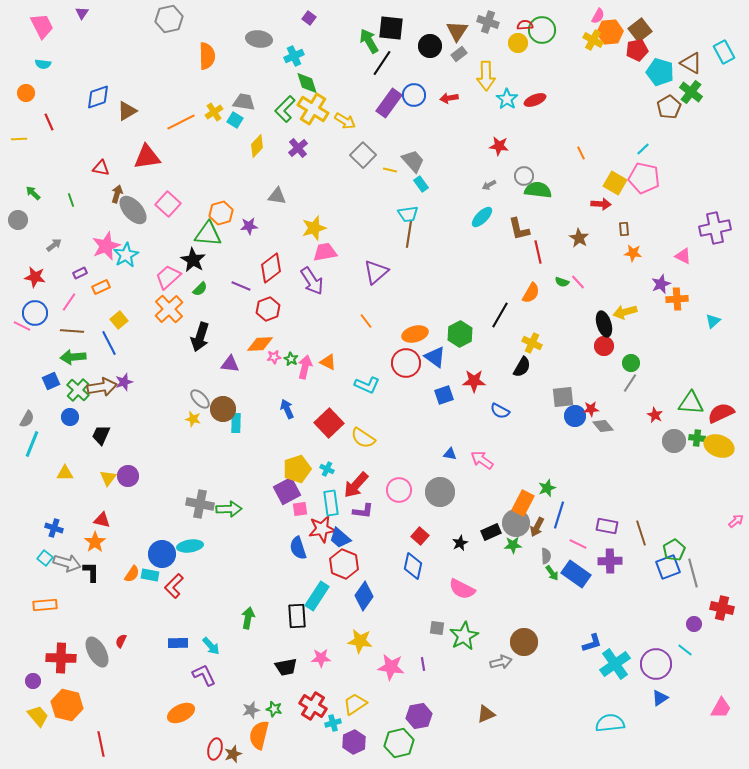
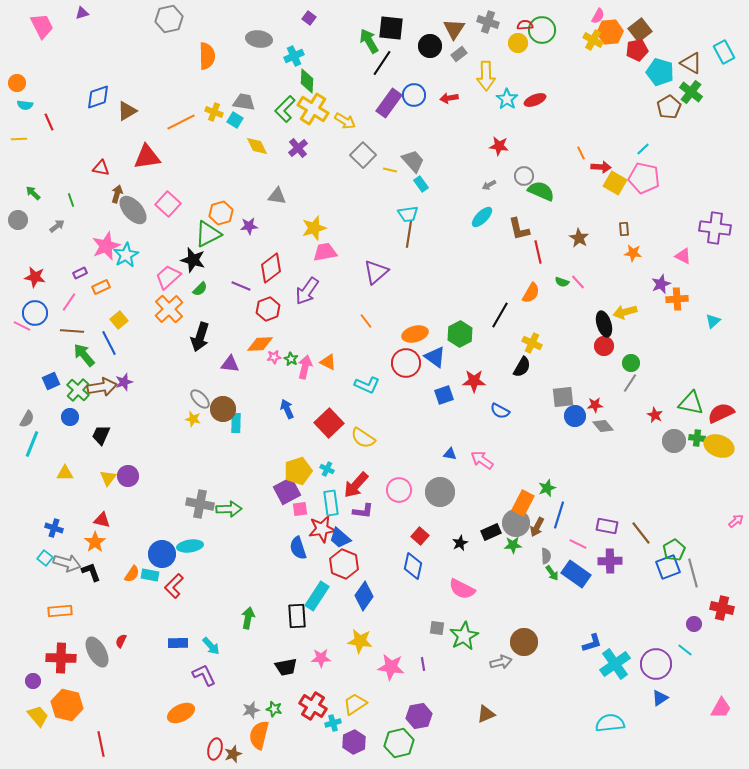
purple triangle at (82, 13): rotated 40 degrees clockwise
brown triangle at (457, 31): moved 3 px left, 2 px up
cyan semicircle at (43, 64): moved 18 px left, 41 px down
green diamond at (307, 83): moved 2 px up; rotated 20 degrees clockwise
orange circle at (26, 93): moved 9 px left, 10 px up
yellow cross at (214, 112): rotated 36 degrees counterclockwise
yellow diamond at (257, 146): rotated 70 degrees counterclockwise
green semicircle at (538, 190): moved 3 px right, 1 px down; rotated 16 degrees clockwise
red arrow at (601, 204): moved 37 px up
purple cross at (715, 228): rotated 20 degrees clockwise
green triangle at (208, 234): rotated 32 degrees counterclockwise
gray arrow at (54, 245): moved 3 px right, 19 px up
black star at (193, 260): rotated 15 degrees counterclockwise
purple arrow at (312, 281): moved 5 px left, 10 px down; rotated 68 degrees clockwise
green arrow at (73, 357): moved 11 px right, 2 px up; rotated 55 degrees clockwise
green triangle at (691, 403): rotated 8 degrees clockwise
red star at (591, 409): moved 4 px right, 4 px up
yellow pentagon at (297, 469): moved 1 px right, 2 px down
brown line at (641, 533): rotated 20 degrees counterclockwise
black L-shape at (91, 572): rotated 20 degrees counterclockwise
orange rectangle at (45, 605): moved 15 px right, 6 px down
